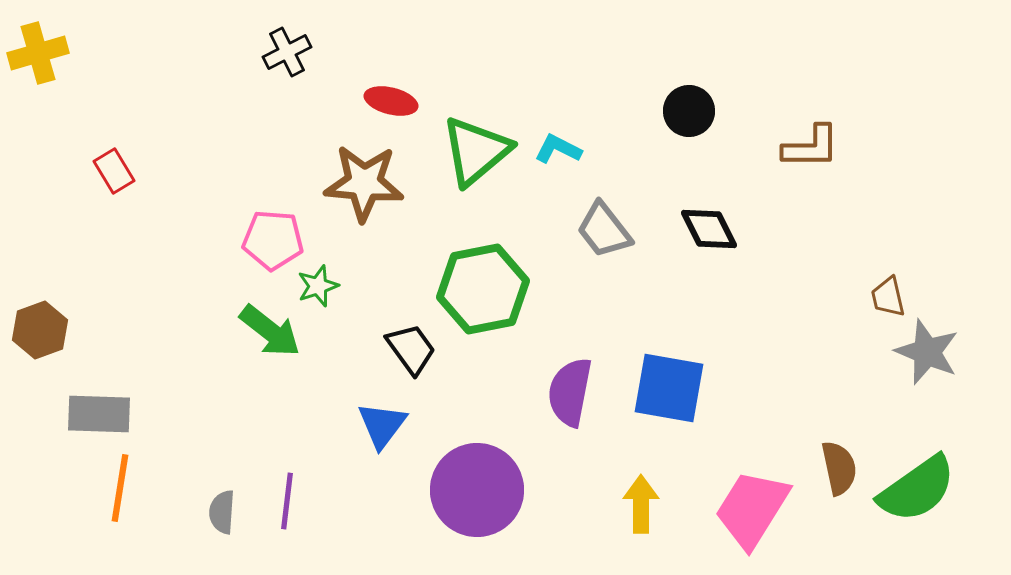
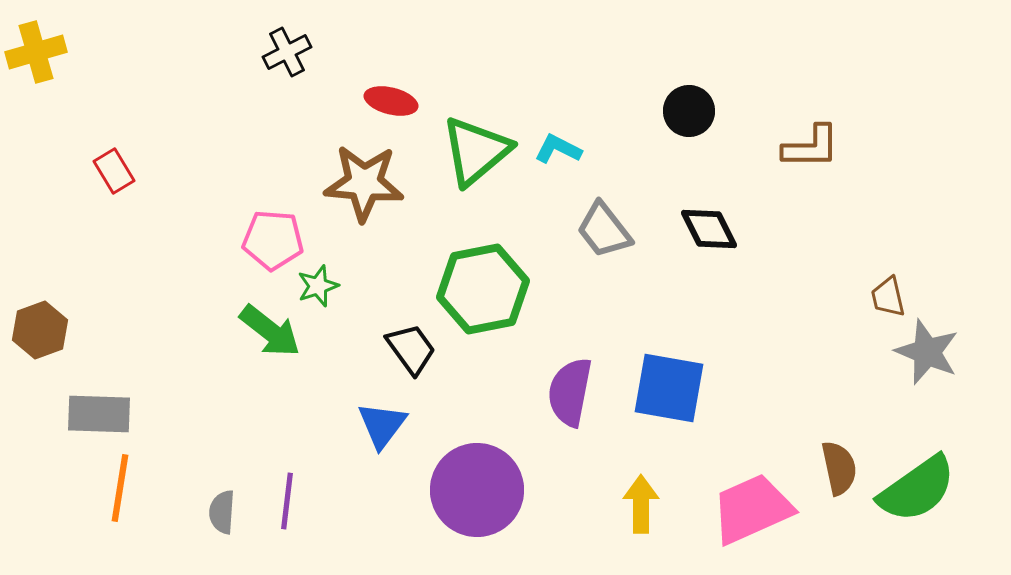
yellow cross: moved 2 px left, 1 px up
pink trapezoid: rotated 34 degrees clockwise
